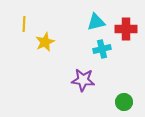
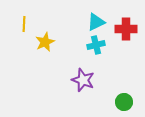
cyan triangle: rotated 12 degrees counterclockwise
cyan cross: moved 6 px left, 4 px up
purple star: rotated 15 degrees clockwise
